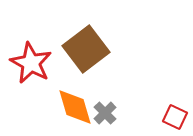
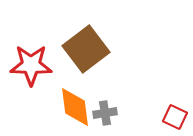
red star: moved 2 px down; rotated 27 degrees counterclockwise
orange diamond: rotated 9 degrees clockwise
gray cross: rotated 35 degrees clockwise
